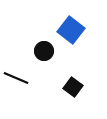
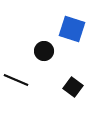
blue square: moved 1 px right, 1 px up; rotated 20 degrees counterclockwise
black line: moved 2 px down
